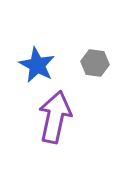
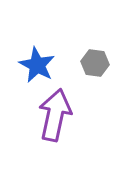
purple arrow: moved 2 px up
